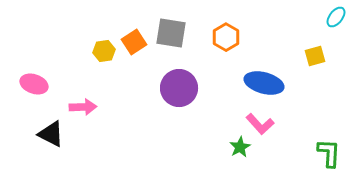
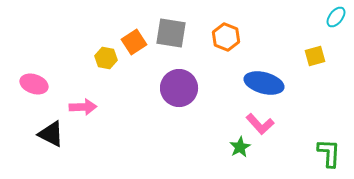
orange hexagon: rotated 8 degrees counterclockwise
yellow hexagon: moved 2 px right, 7 px down; rotated 20 degrees clockwise
